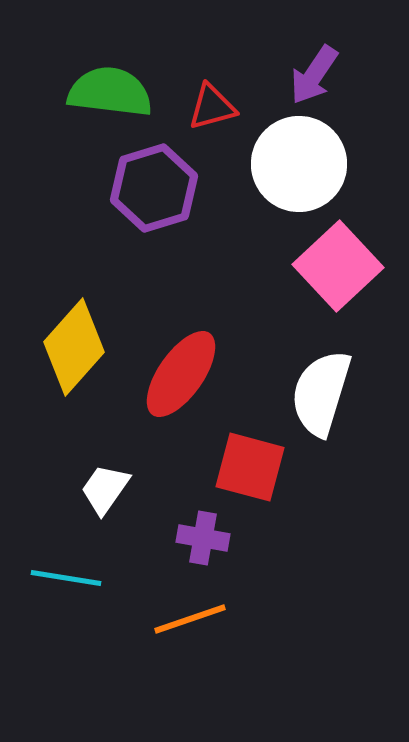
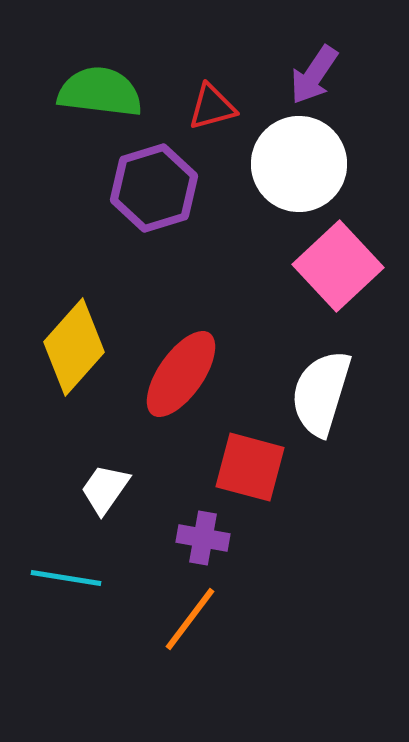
green semicircle: moved 10 px left
orange line: rotated 34 degrees counterclockwise
